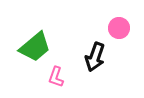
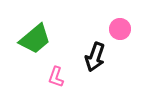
pink circle: moved 1 px right, 1 px down
green trapezoid: moved 8 px up
